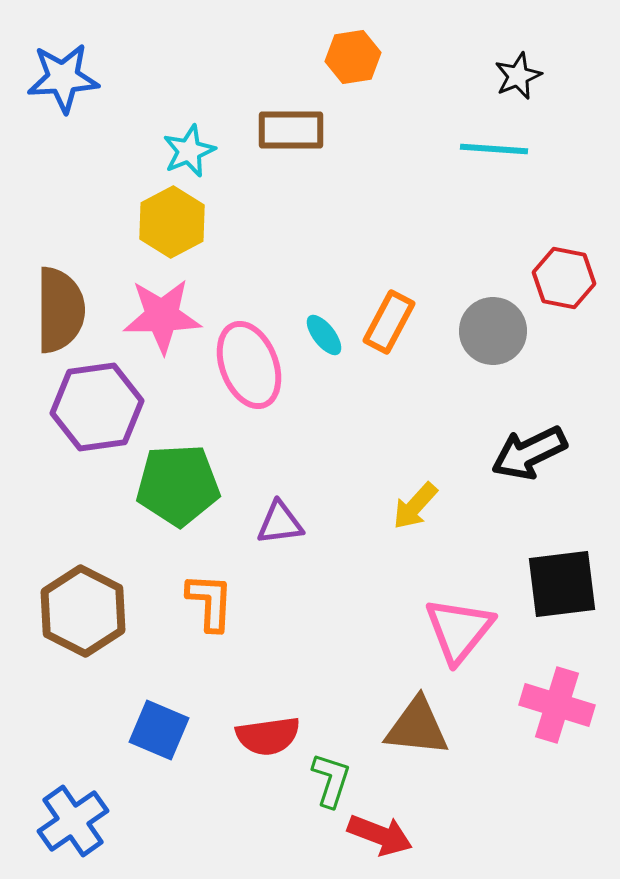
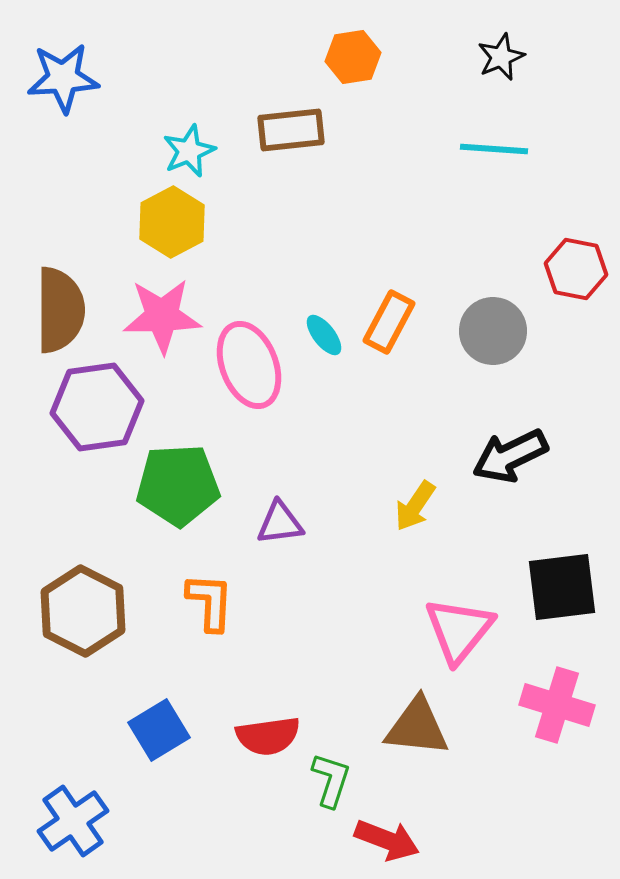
black star: moved 17 px left, 19 px up
brown rectangle: rotated 6 degrees counterclockwise
red hexagon: moved 12 px right, 9 px up
black arrow: moved 19 px left, 3 px down
yellow arrow: rotated 8 degrees counterclockwise
black square: moved 3 px down
blue square: rotated 36 degrees clockwise
red arrow: moved 7 px right, 5 px down
